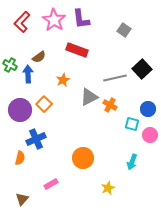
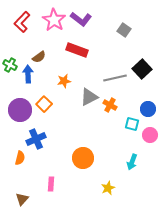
purple L-shape: rotated 45 degrees counterclockwise
orange star: moved 1 px right, 1 px down; rotated 16 degrees clockwise
pink rectangle: rotated 56 degrees counterclockwise
